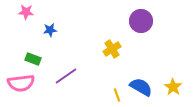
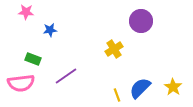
yellow cross: moved 2 px right
blue semicircle: moved 1 px left, 1 px down; rotated 75 degrees counterclockwise
